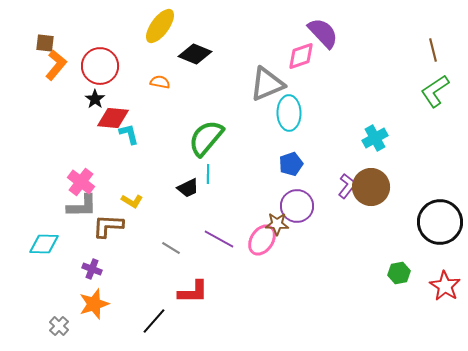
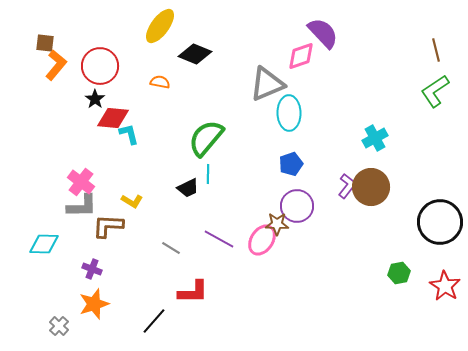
brown line: moved 3 px right
